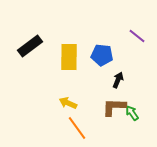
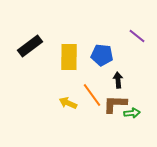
black arrow: rotated 28 degrees counterclockwise
brown L-shape: moved 1 px right, 3 px up
green arrow: rotated 119 degrees clockwise
orange line: moved 15 px right, 33 px up
